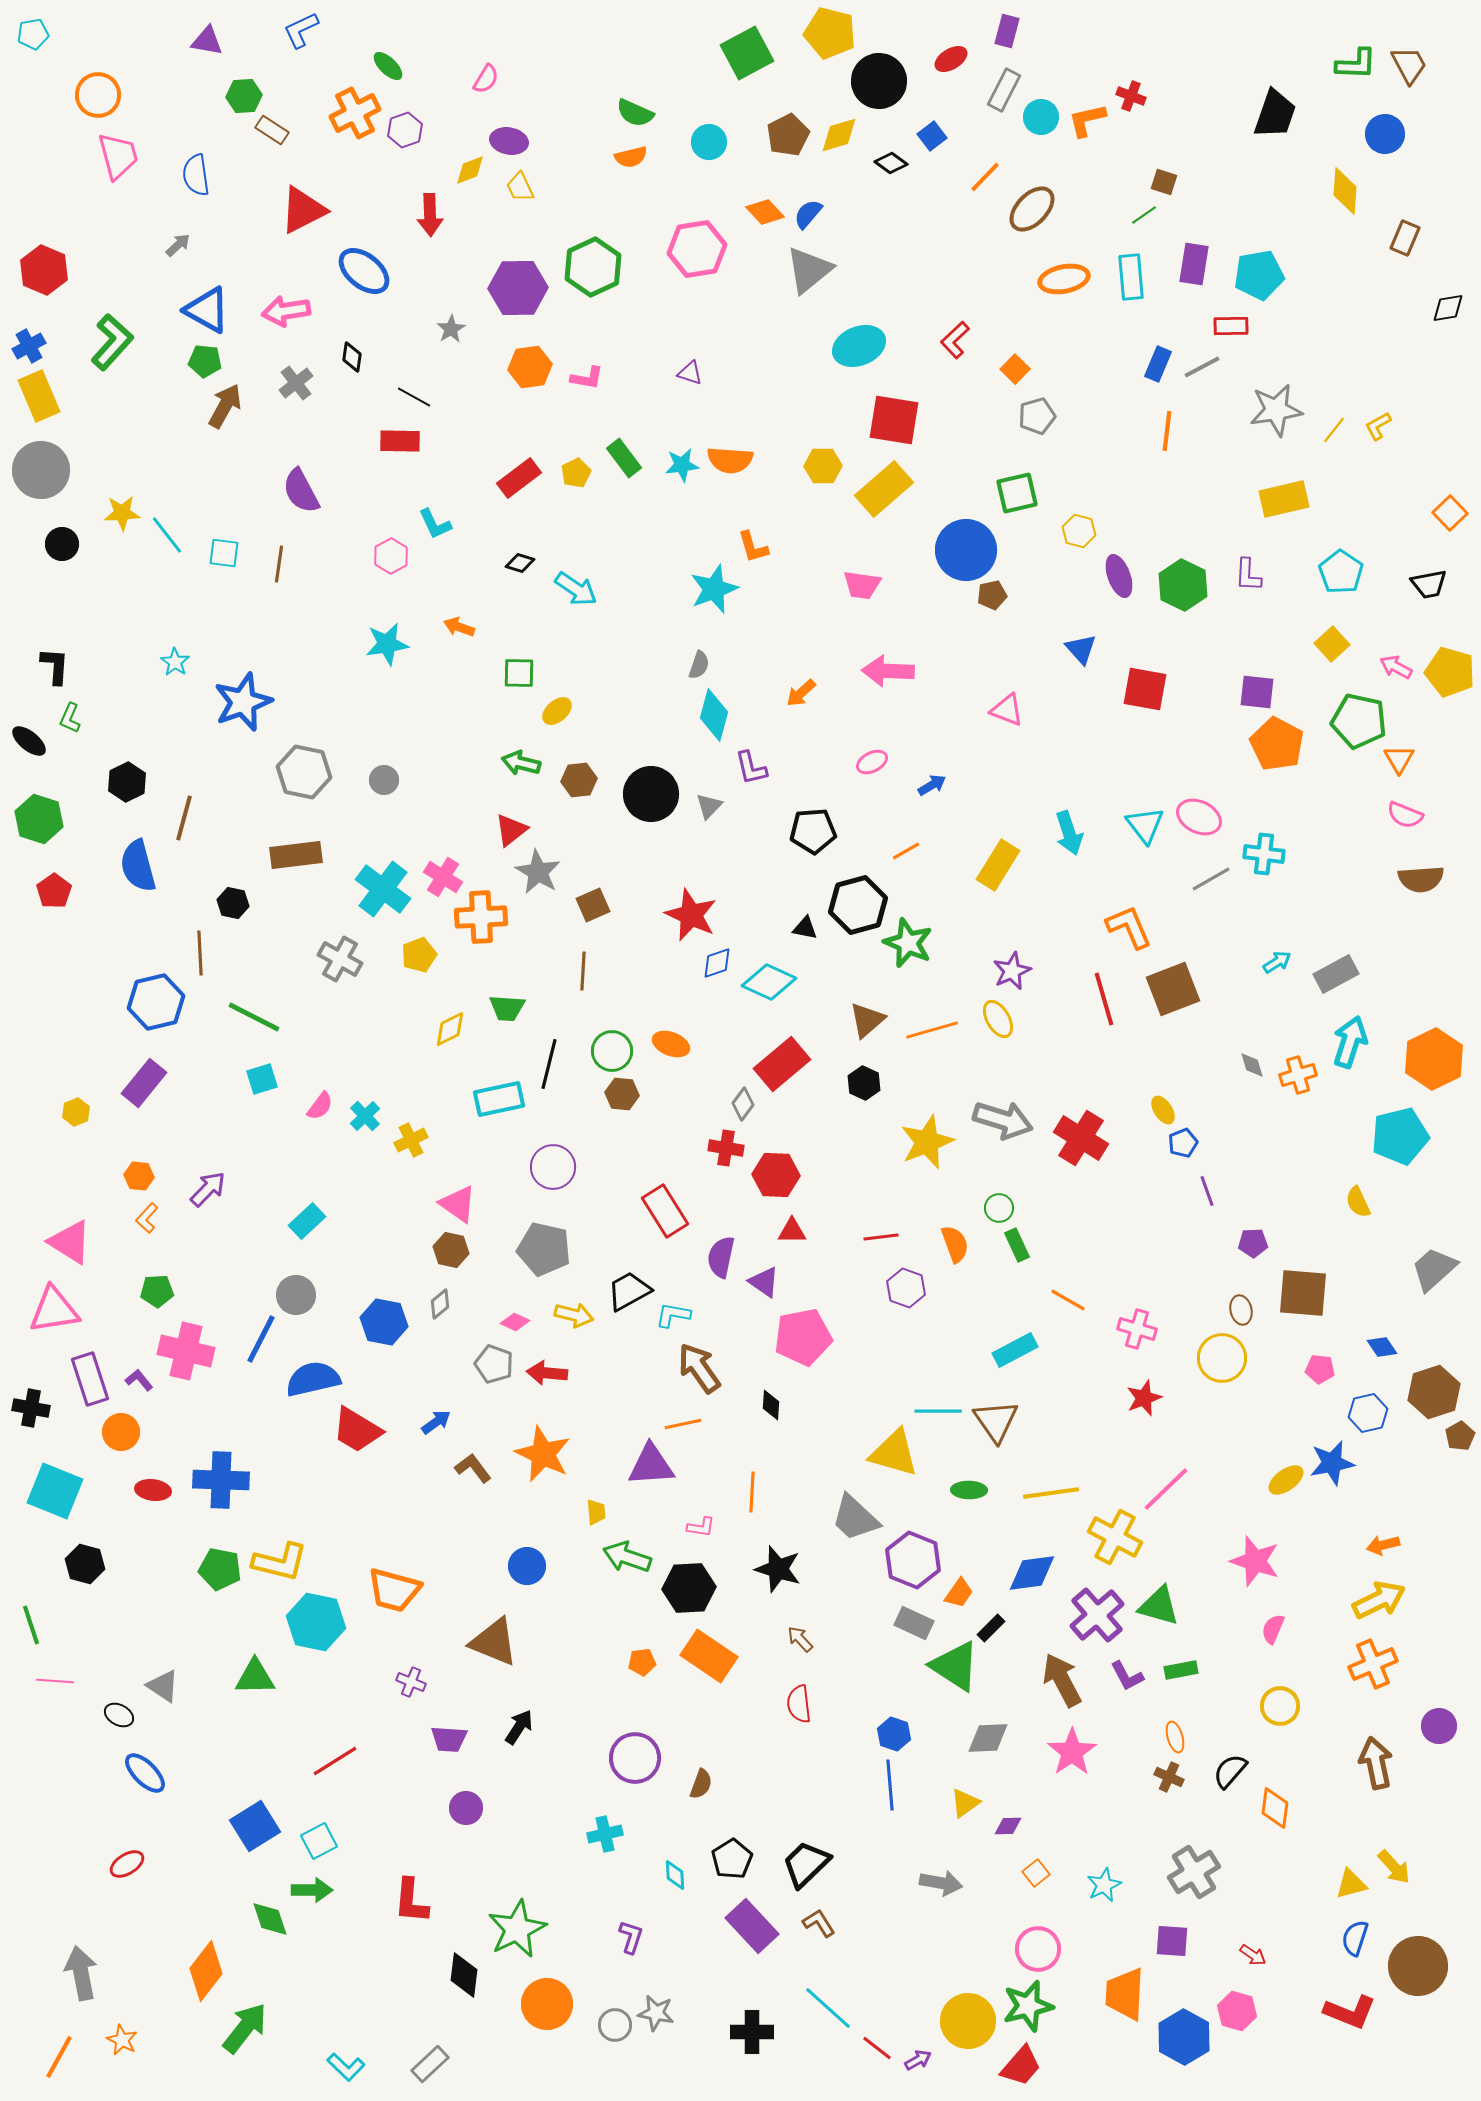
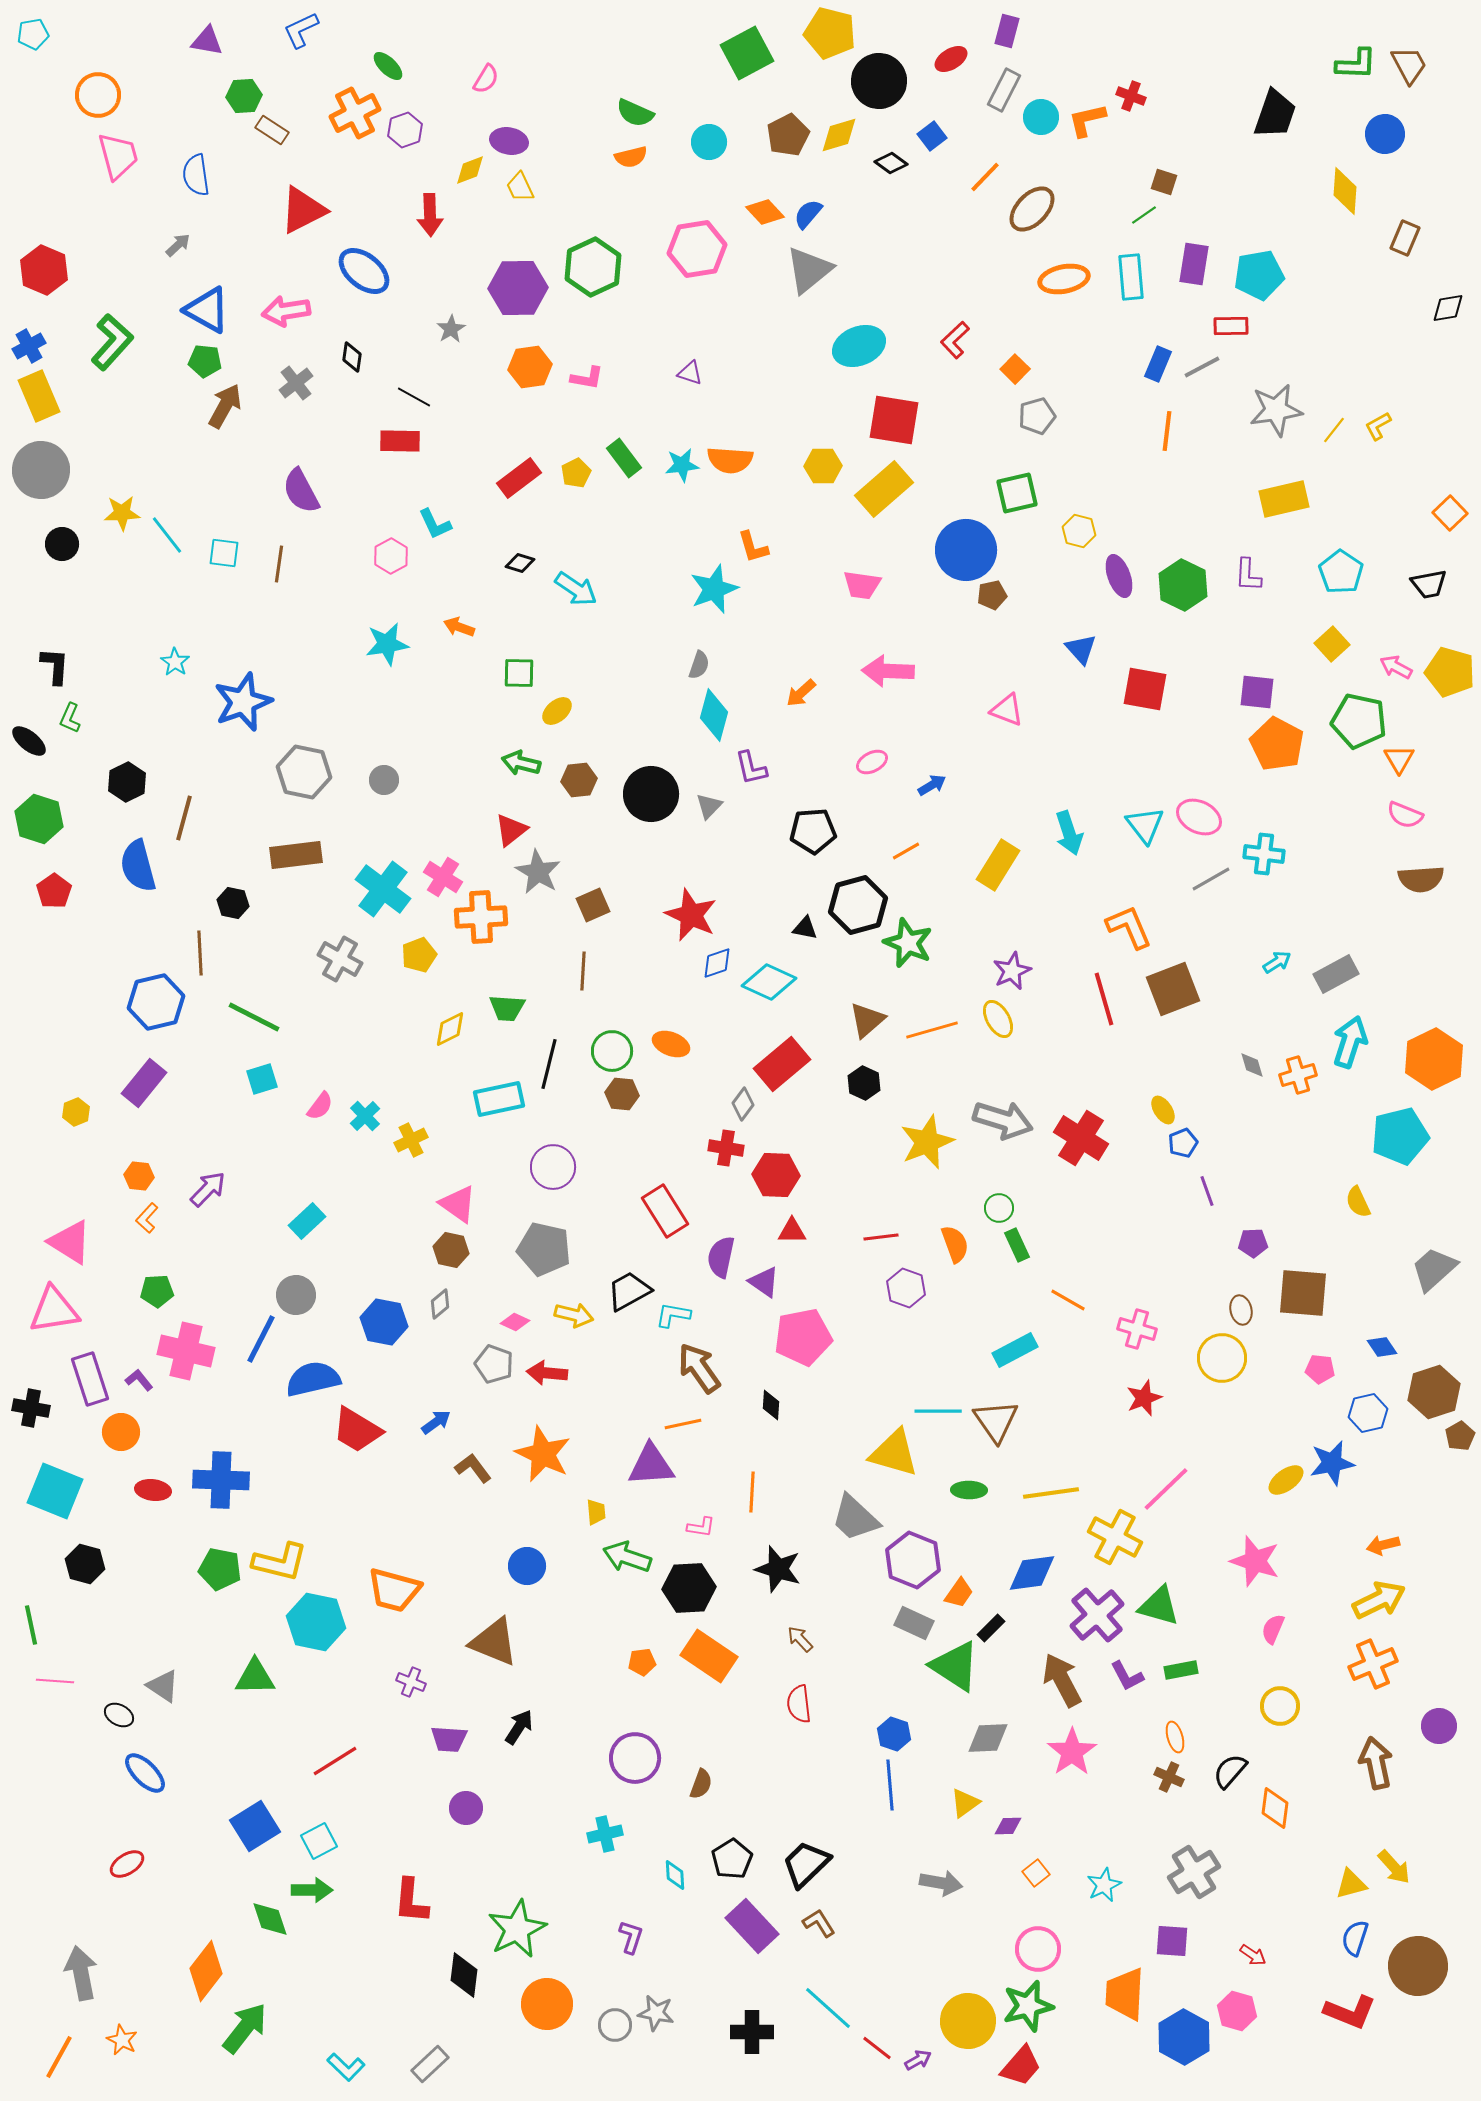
green line at (31, 1625): rotated 6 degrees clockwise
